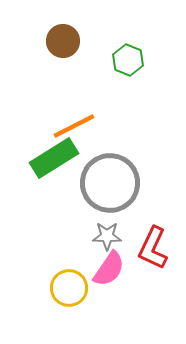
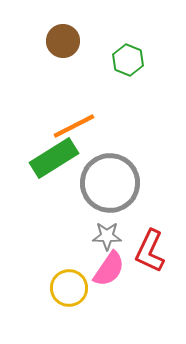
red L-shape: moved 3 px left, 3 px down
